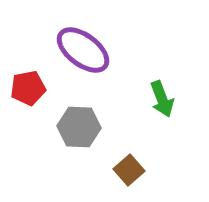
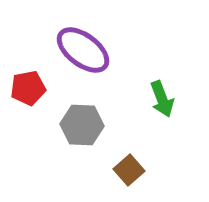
gray hexagon: moved 3 px right, 2 px up
